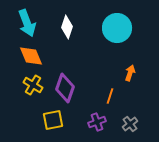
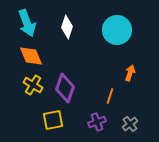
cyan circle: moved 2 px down
